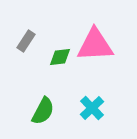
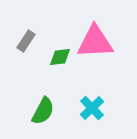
pink triangle: moved 3 px up
